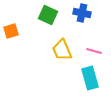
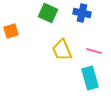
green square: moved 2 px up
